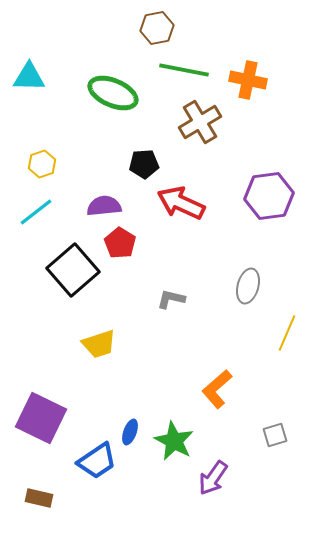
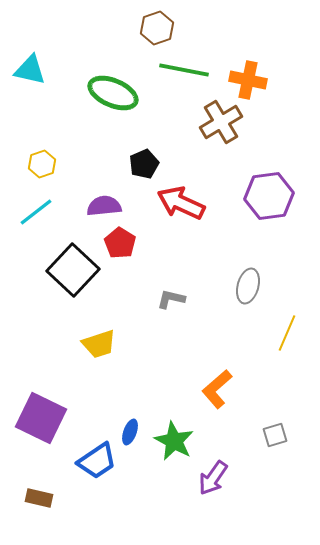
brown hexagon: rotated 8 degrees counterclockwise
cyan triangle: moved 1 px right, 7 px up; rotated 12 degrees clockwise
brown cross: moved 21 px right
black pentagon: rotated 20 degrees counterclockwise
black square: rotated 6 degrees counterclockwise
